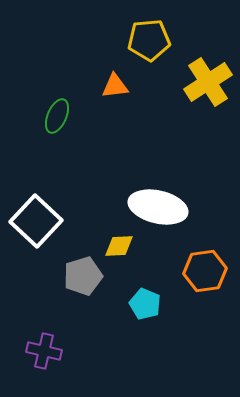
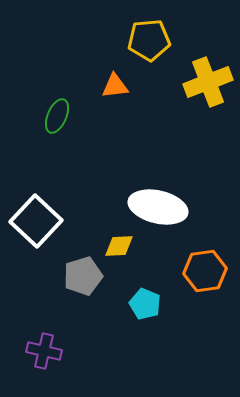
yellow cross: rotated 12 degrees clockwise
